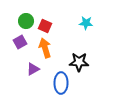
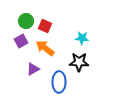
cyan star: moved 4 px left, 15 px down
purple square: moved 1 px right, 1 px up
orange arrow: rotated 36 degrees counterclockwise
blue ellipse: moved 2 px left, 1 px up
